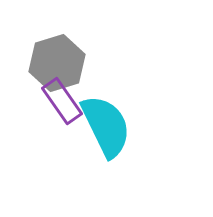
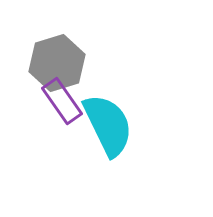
cyan semicircle: moved 2 px right, 1 px up
